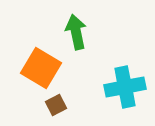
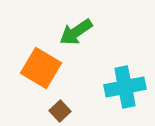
green arrow: rotated 112 degrees counterclockwise
brown square: moved 4 px right, 6 px down; rotated 15 degrees counterclockwise
